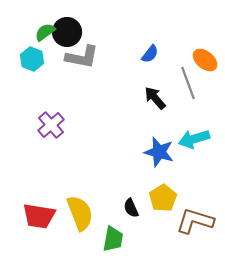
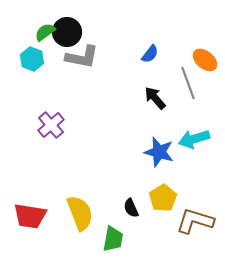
red trapezoid: moved 9 px left
